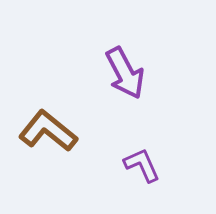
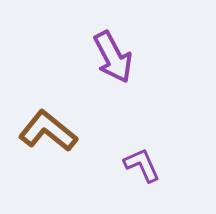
purple arrow: moved 12 px left, 16 px up
